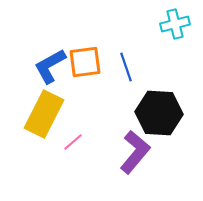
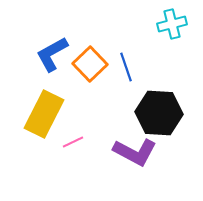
cyan cross: moved 3 px left
orange square: moved 5 px right, 2 px down; rotated 36 degrees counterclockwise
blue L-shape: moved 2 px right, 12 px up
pink line: rotated 15 degrees clockwise
purple L-shape: rotated 78 degrees clockwise
